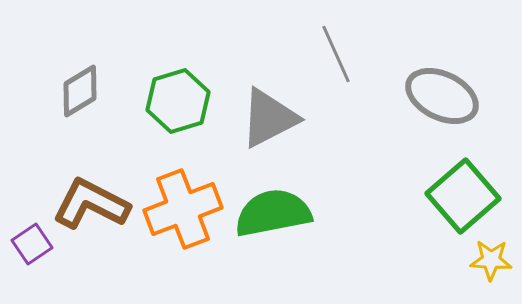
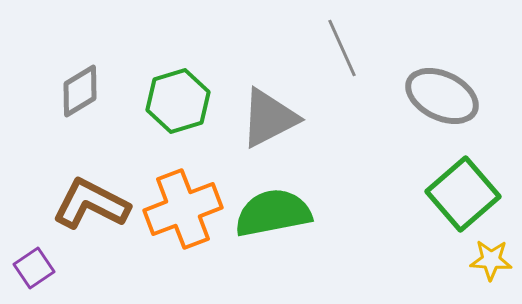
gray line: moved 6 px right, 6 px up
green square: moved 2 px up
purple square: moved 2 px right, 24 px down
